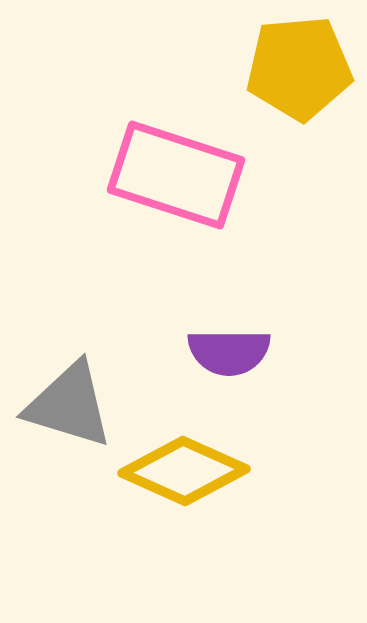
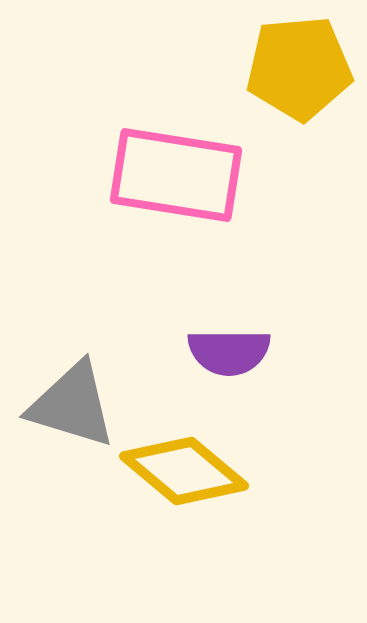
pink rectangle: rotated 9 degrees counterclockwise
gray triangle: moved 3 px right
yellow diamond: rotated 16 degrees clockwise
